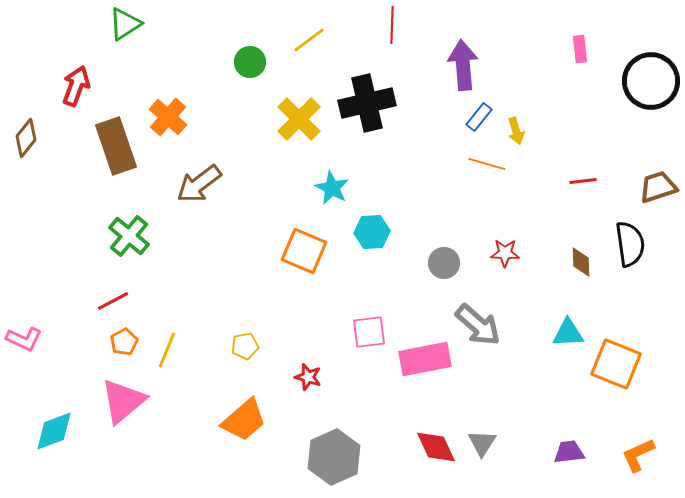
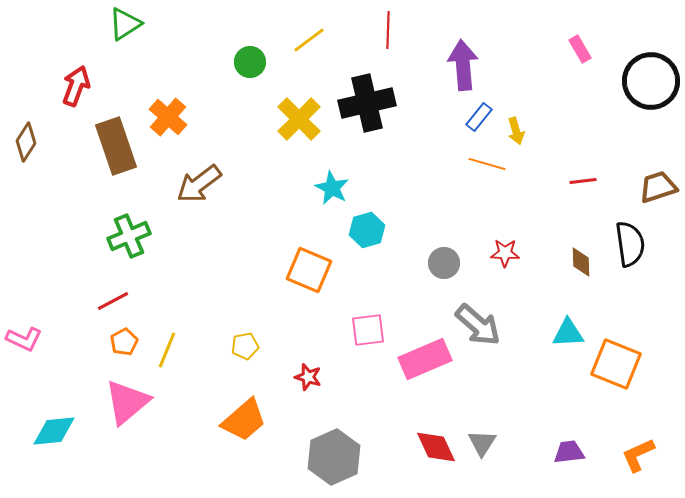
red line at (392, 25): moved 4 px left, 5 px down
pink rectangle at (580, 49): rotated 24 degrees counterclockwise
brown diamond at (26, 138): moved 4 px down; rotated 6 degrees counterclockwise
cyan hexagon at (372, 232): moved 5 px left, 2 px up; rotated 12 degrees counterclockwise
green cross at (129, 236): rotated 27 degrees clockwise
orange square at (304, 251): moved 5 px right, 19 px down
pink square at (369, 332): moved 1 px left, 2 px up
pink rectangle at (425, 359): rotated 12 degrees counterclockwise
pink triangle at (123, 401): moved 4 px right, 1 px down
cyan diamond at (54, 431): rotated 15 degrees clockwise
